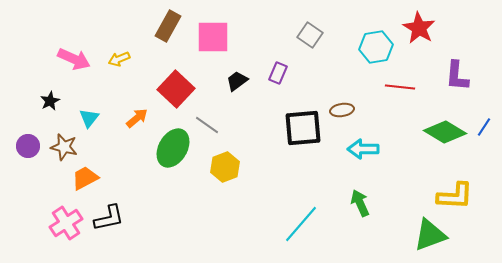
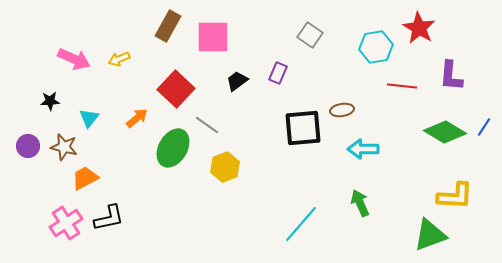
purple L-shape: moved 6 px left
red line: moved 2 px right, 1 px up
black star: rotated 24 degrees clockwise
